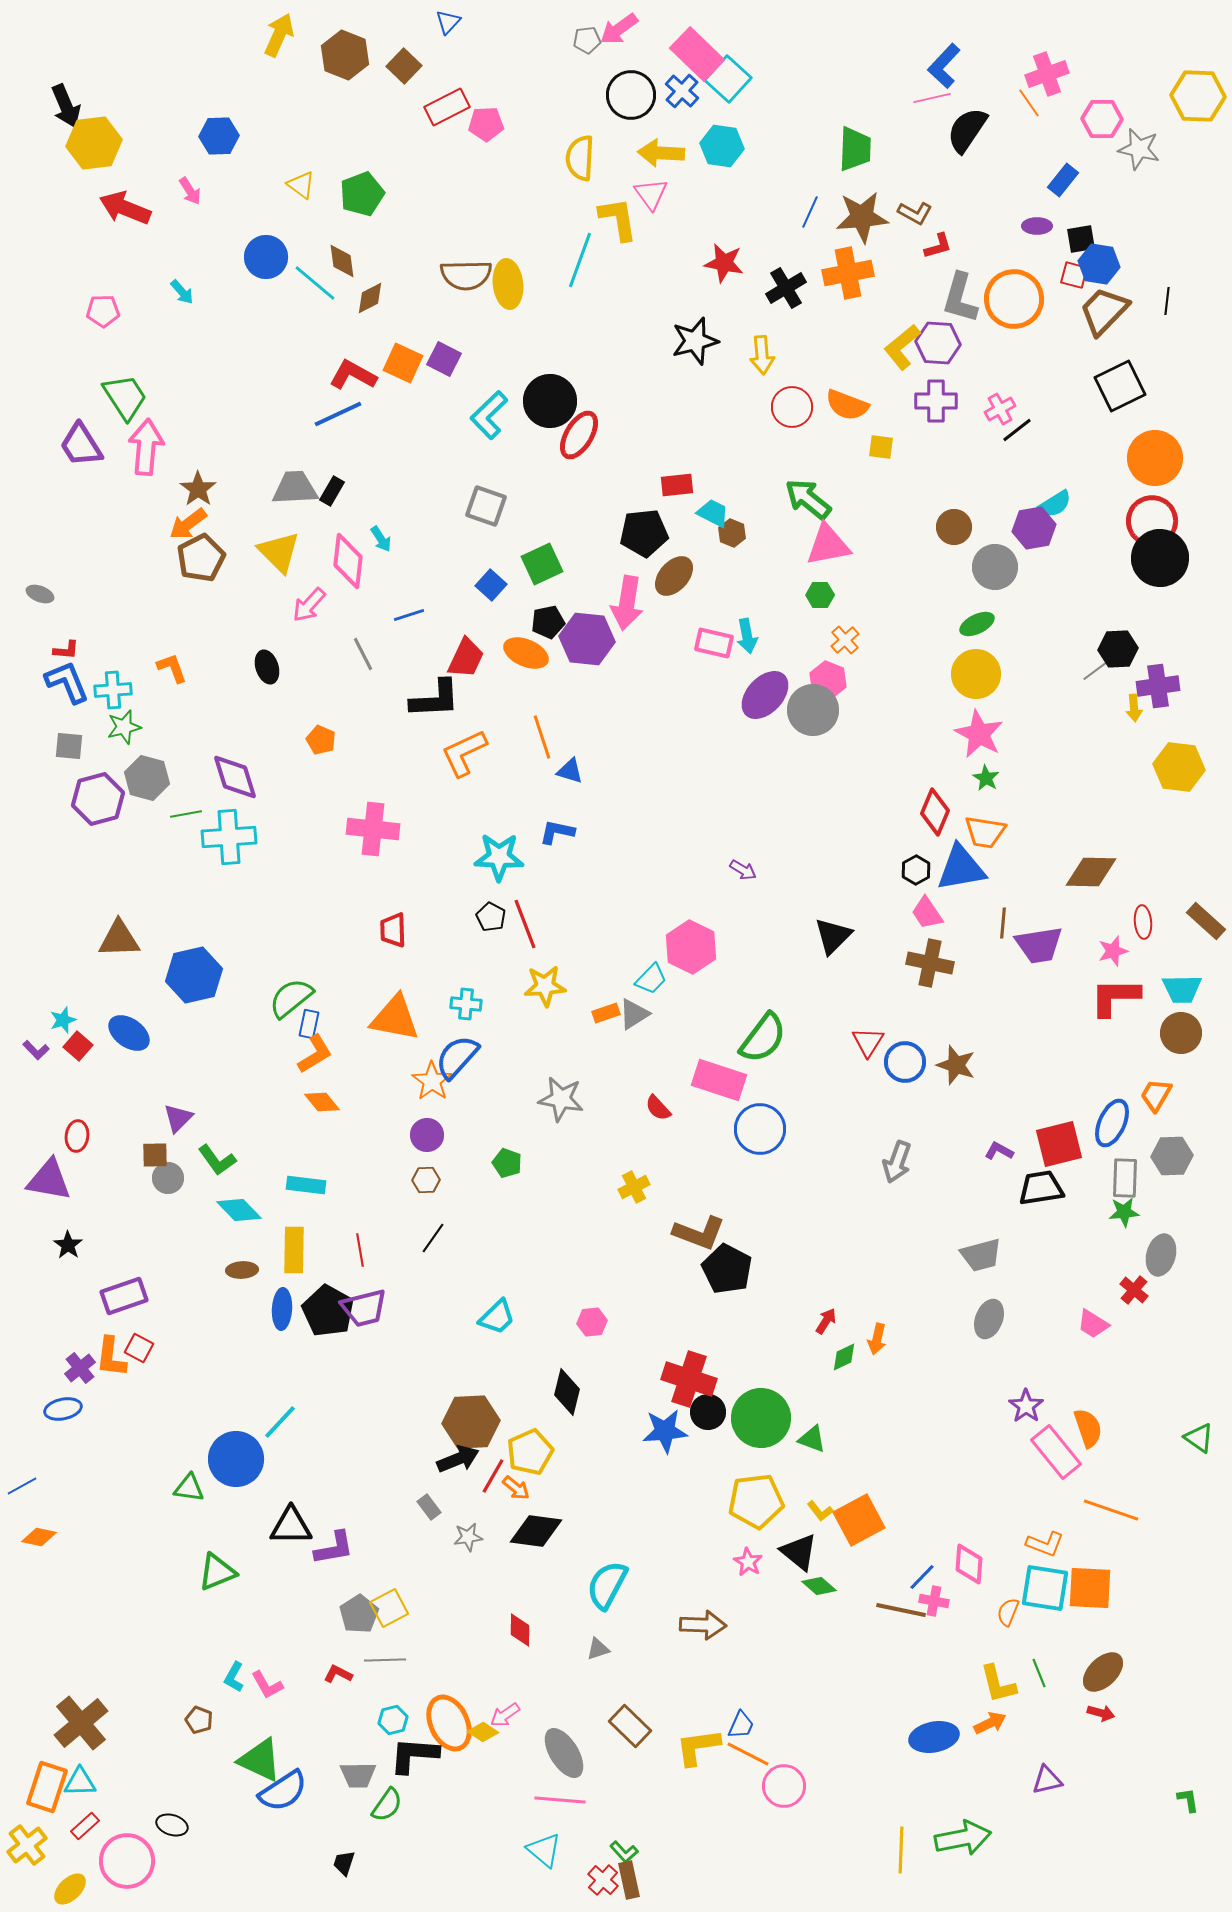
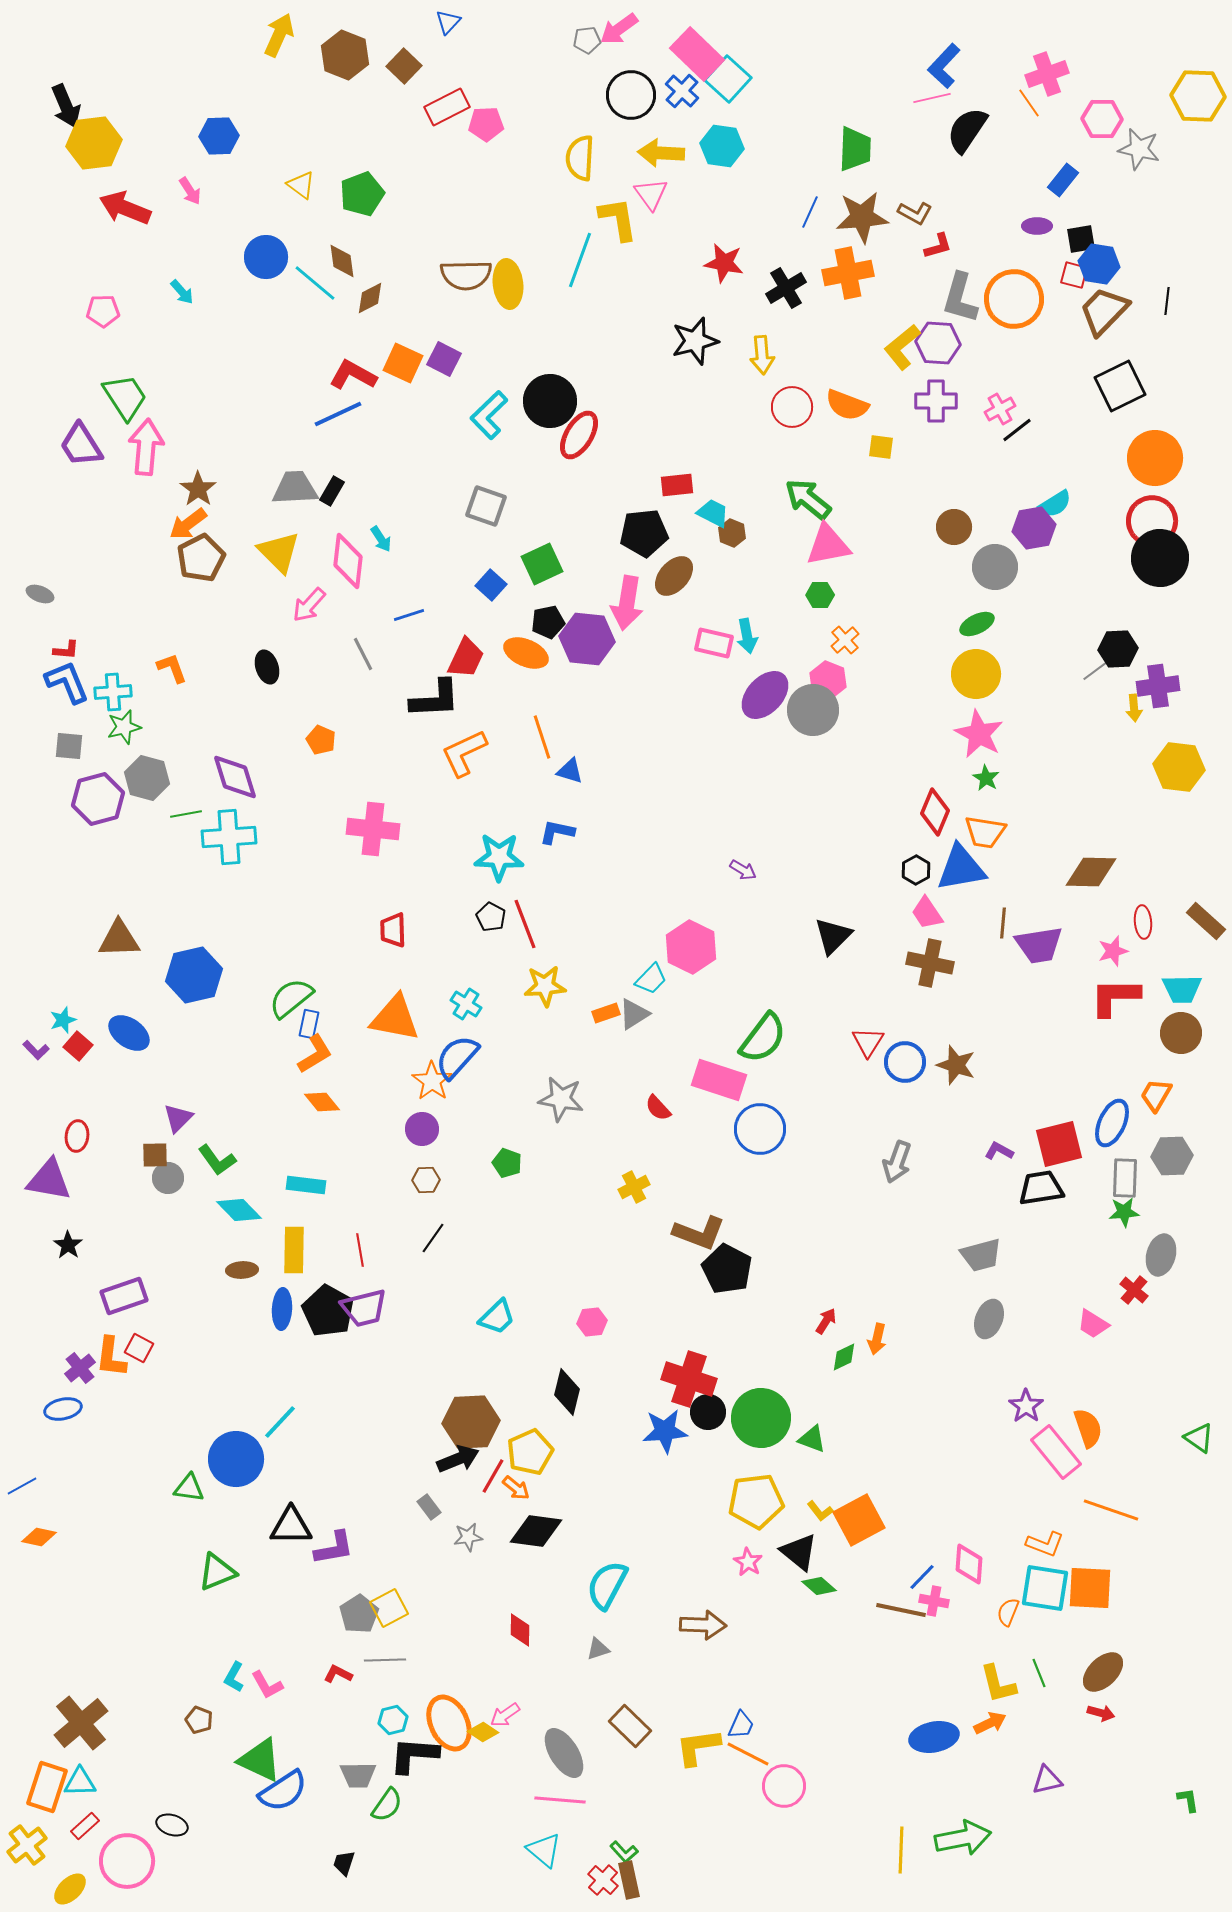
cyan cross at (113, 690): moved 2 px down
cyan cross at (466, 1004): rotated 28 degrees clockwise
purple circle at (427, 1135): moved 5 px left, 6 px up
